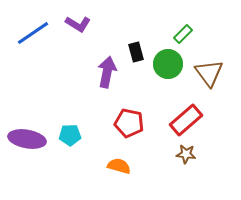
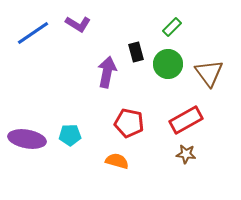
green rectangle: moved 11 px left, 7 px up
red rectangle: rotated 12 degrees clockwise
orange semicircle: moved 2 px left, 5 px up
